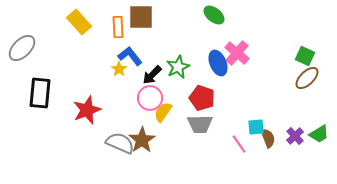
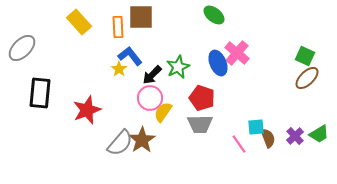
gray semicircle: rotated 108 degrees clockwise
